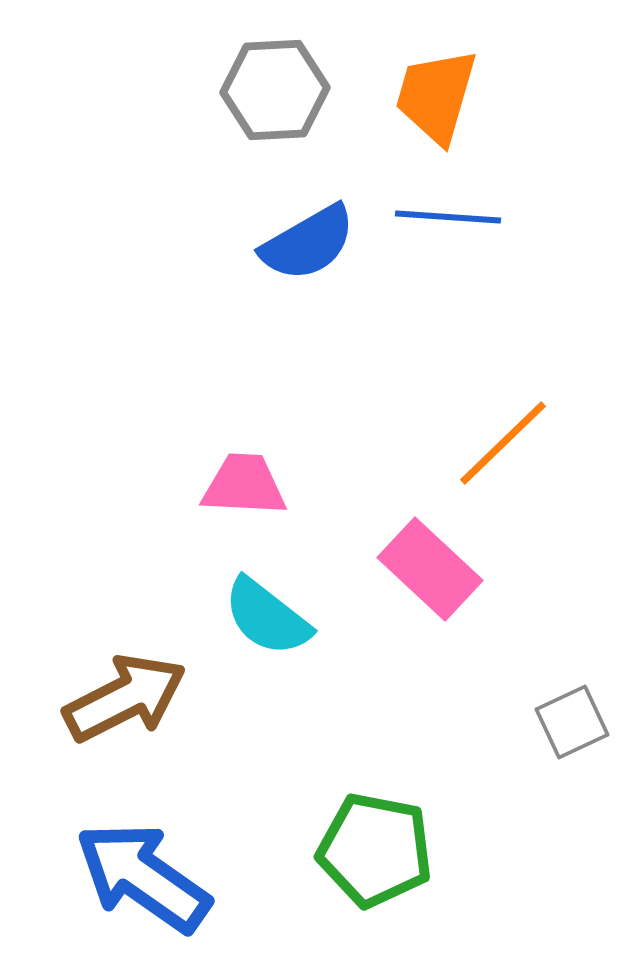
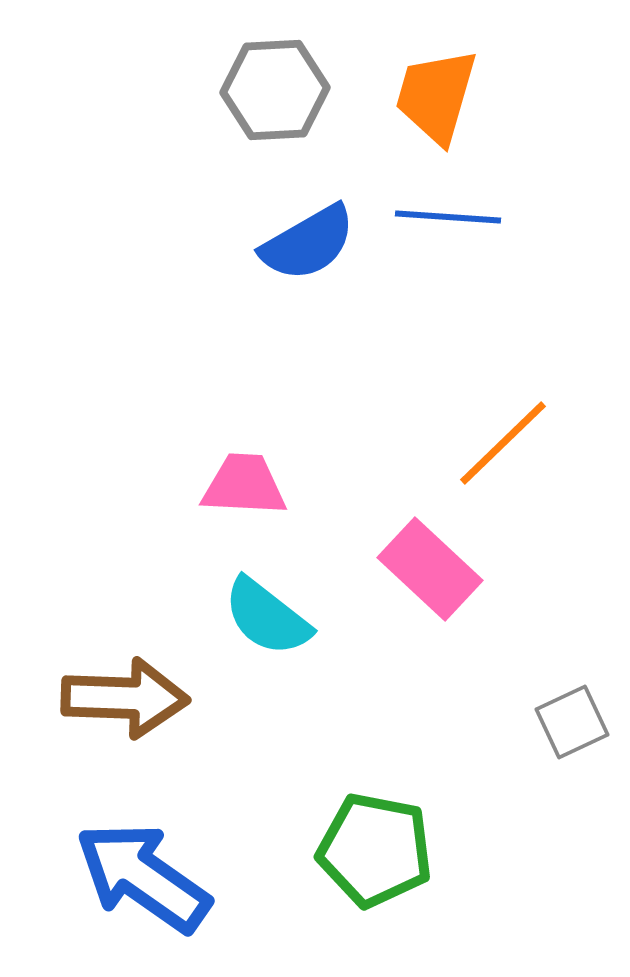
brown arrow: rotated 29 degrees clockwise
